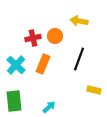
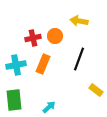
cyan cross: rotated 36 degrees clockwise
yellow rectangle: moved 2 px right; rotated 24 degrees clockwise
green rectangle: moved 1 px up
